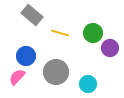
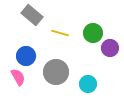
pink semicircle: moved 1 px right; rotated 108 degrees clockwise
